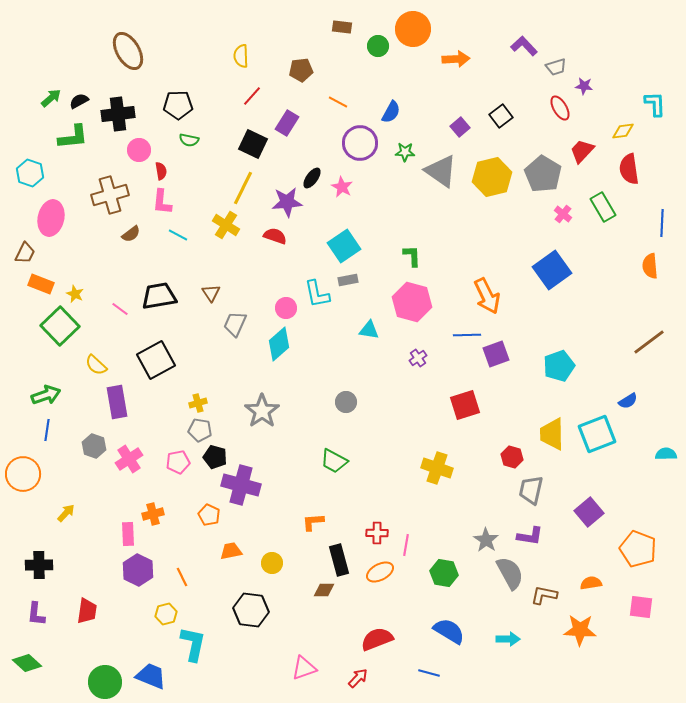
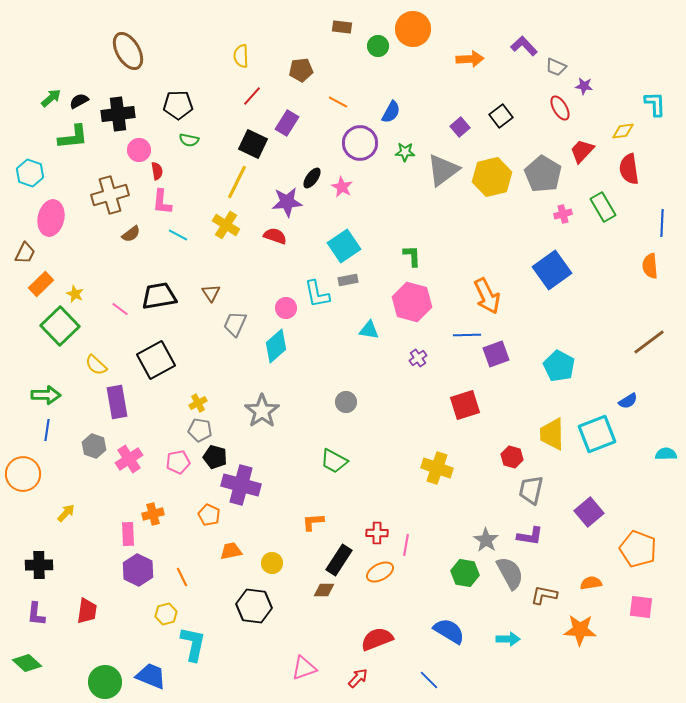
orange arrow at (456, 59): moved 14 px right
gray trapezoid at (556, 67): rotated 40 degrees clockwise
red semicircle at (161, 171): moved 4 px left
gray triangle at (441, 171): moved 2 px right, 1 px up; rotated 48 degrees clockwise
yellow line at (243, 188): moved 6 px left, 6 px up
pink cross at (563, 214): rotated 36 degrees clockwise
orange rectangle at (41, 284): rotated 65 degrees counterclockwise
cyan diamond at (279, 344): moved 3 px left, 2 px down
cyan pentagon at (559, 366): rotated 24 degrees counterclockwise
green arrow at (46, 395): rotated 20 degrees clockwise
yellow cross at (198, 403): rotated 12 degrees counterclockwise
black rectangle at (339, 560): rotated 48 degrees clockwise
green hexagon at (444, 573): moved 21 px right
black hexagon at (251, 610): moved 3 px right, 4 px up
blue line at (429, 673): moved 7 px down; rotated 30 degrees clockwise
